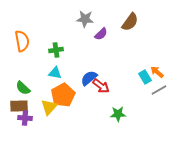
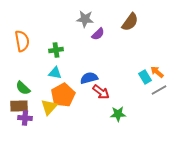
purple semicircle: moved 3 px left
blue semicircle: rotated 24 degrees clockwise
red arrow: moved 6 px down
